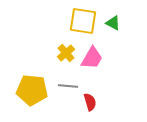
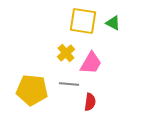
pink trapezoid: moved 1 px left, 5 px down
gray line: moved 1 px right, 2 px up
red semicircle: rotated 24 degrees clockwise
